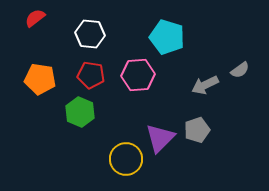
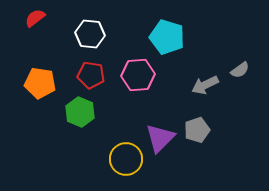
orange pentagon: moved 4 px down
